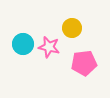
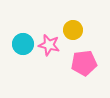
yellow circle: moved 1 px right, 2 px down
pink star: moved 2 px up
